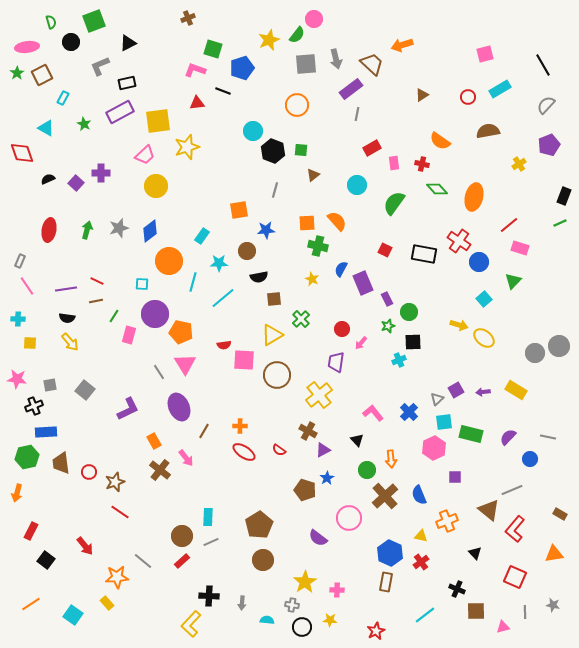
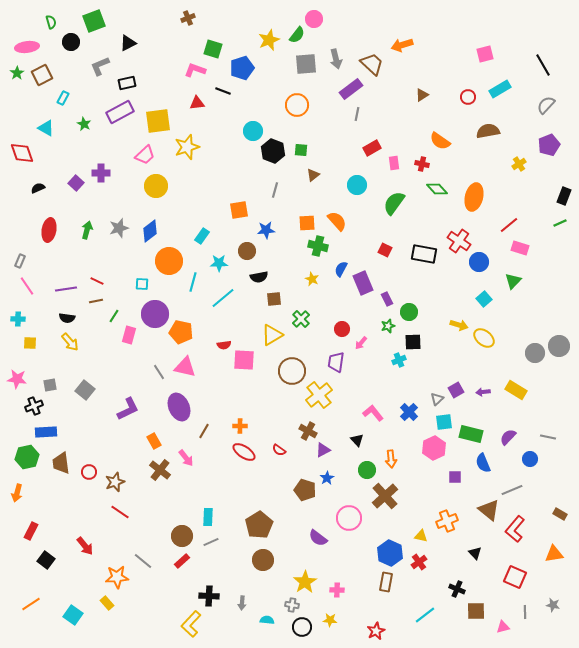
black semicircle at (48, 179): moved 10 px left, 9 px down
pink triangle at (185, 364): moved 3 px down; rotated 45 degrees counterclockwise
brown circle at (277, 375): moved 15 px right, 4 px up
blue semicircle at (419, 495): moved 64 px right, 32 px up
red cross at (421, 562): moved 2 px left
